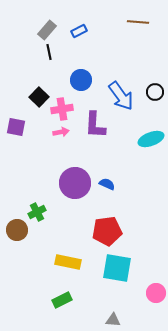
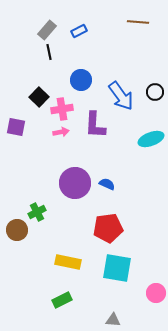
red pentagon: moved 1 px right, 3 px up
